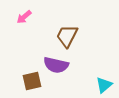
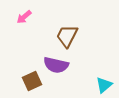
brown square: rotated 12 degrees counterclockwise
